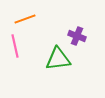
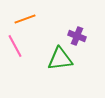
pink line: rotated 15 degrees counterclockwise
green triangle: moved 2 px right
